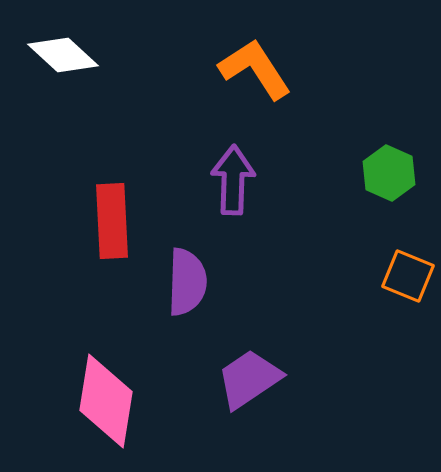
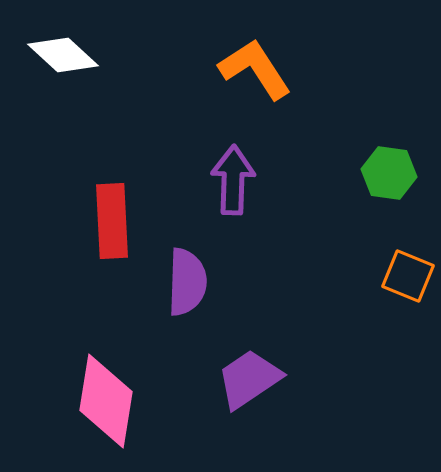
green hexagon: rotated 16 degrees counterclockwise
